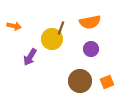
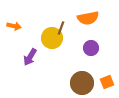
orange semicircle: moved 2 px left, 4 px up
yellow circle: moved 1 px up
purple circle: moved 1 px up
brown circle: moved 2 px right, 2 px down
